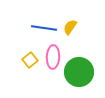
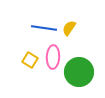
yellow semicircle: moved 1 px left, 1 px down
yellow square: rotated 21 degrees counterclockwise
